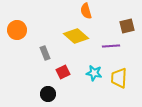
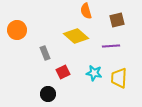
brown square: moved 10 px left, 6 px up
